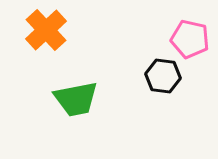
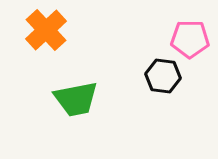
pink pentagon: rotated 12 degrees counterclockwise
